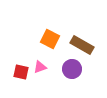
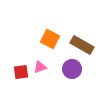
red square: rotated 21 degrees counterclockwise
